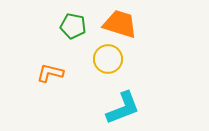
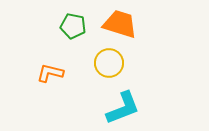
yellow circle: moved 1 px right, 4 px down
